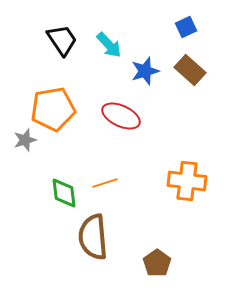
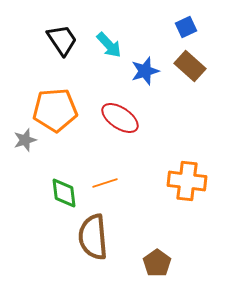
brown rectangle: moved 4 px up
orange pentagon: moved 2 px right, 1 px down; rotated 6 degrees clockwise
red ellipse: moved 1 px left, 2 px down; rotated 9 degrees clockwise
